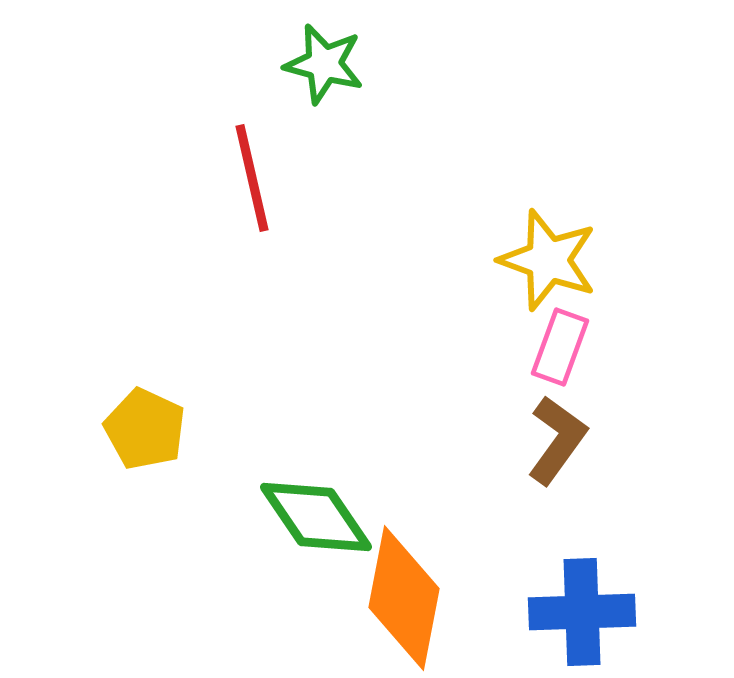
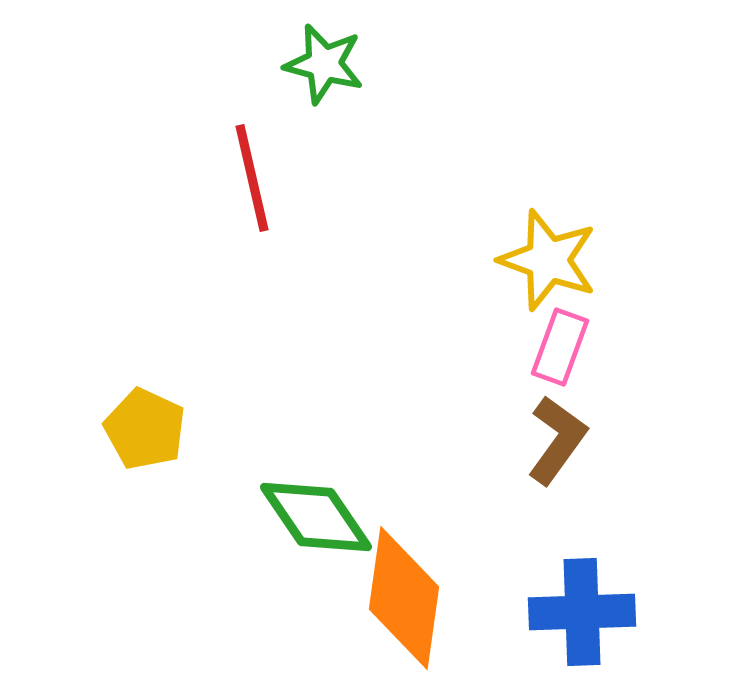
orange diamond: rotated 3 degrees counterclockwise
